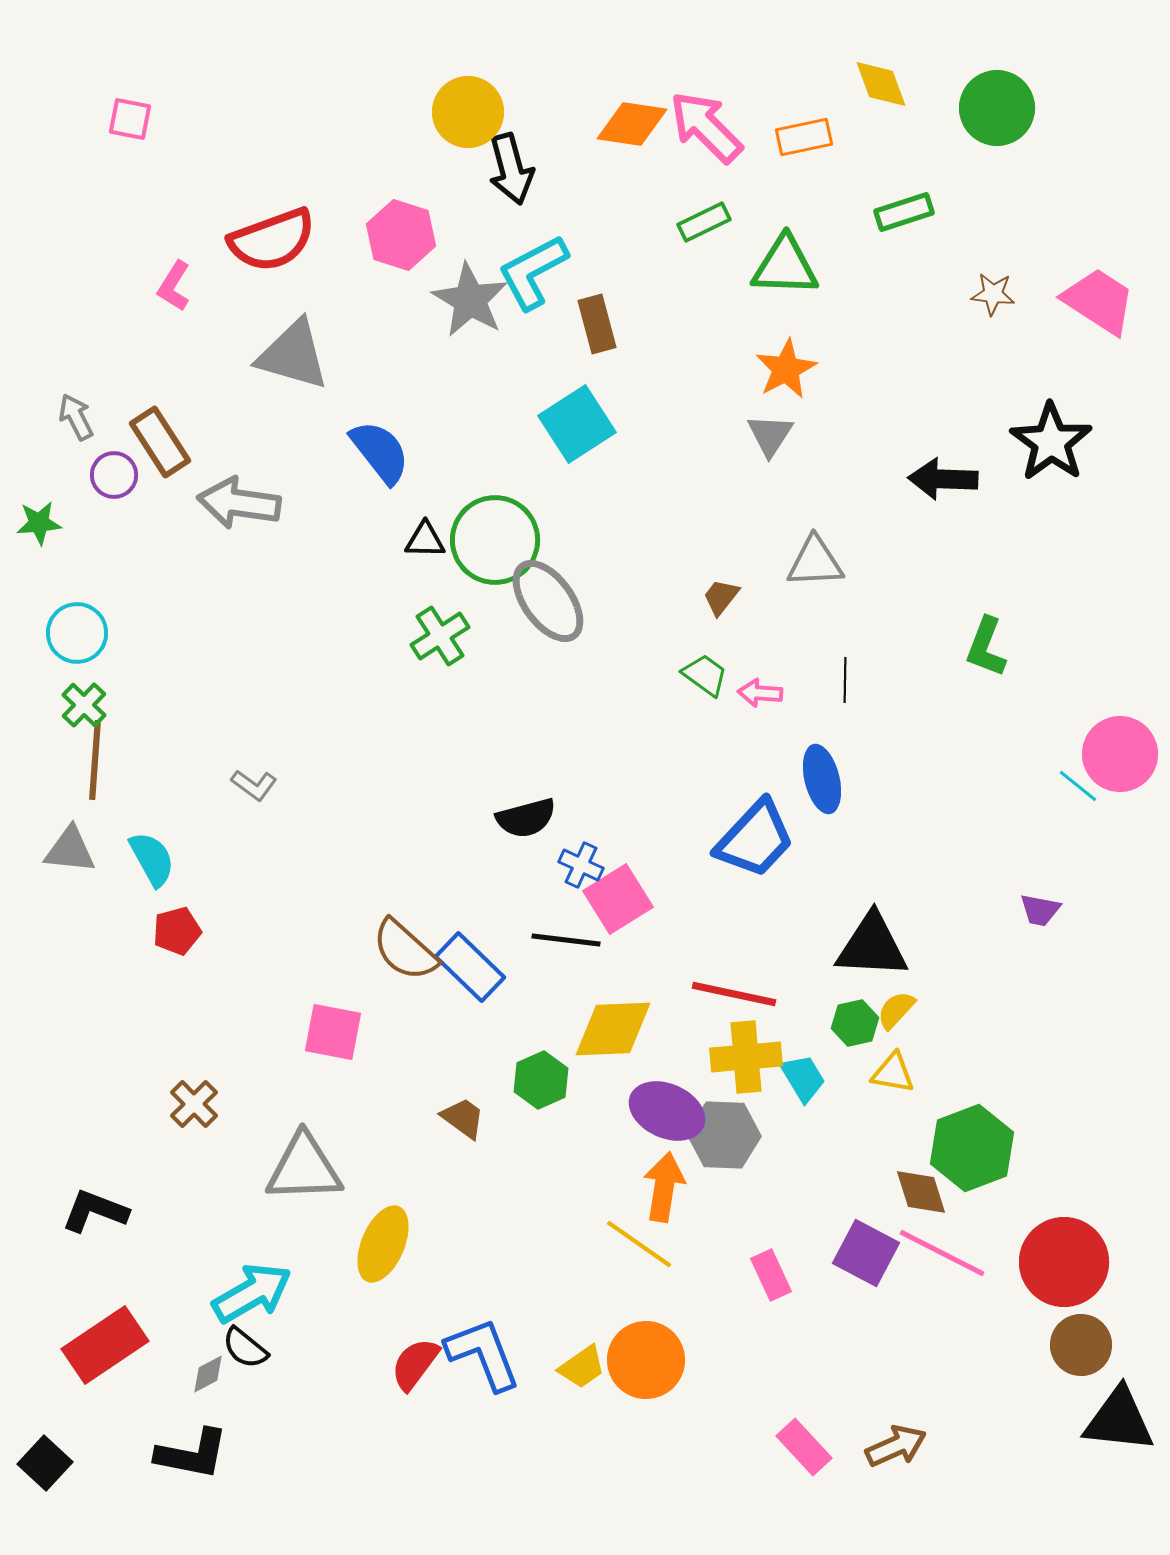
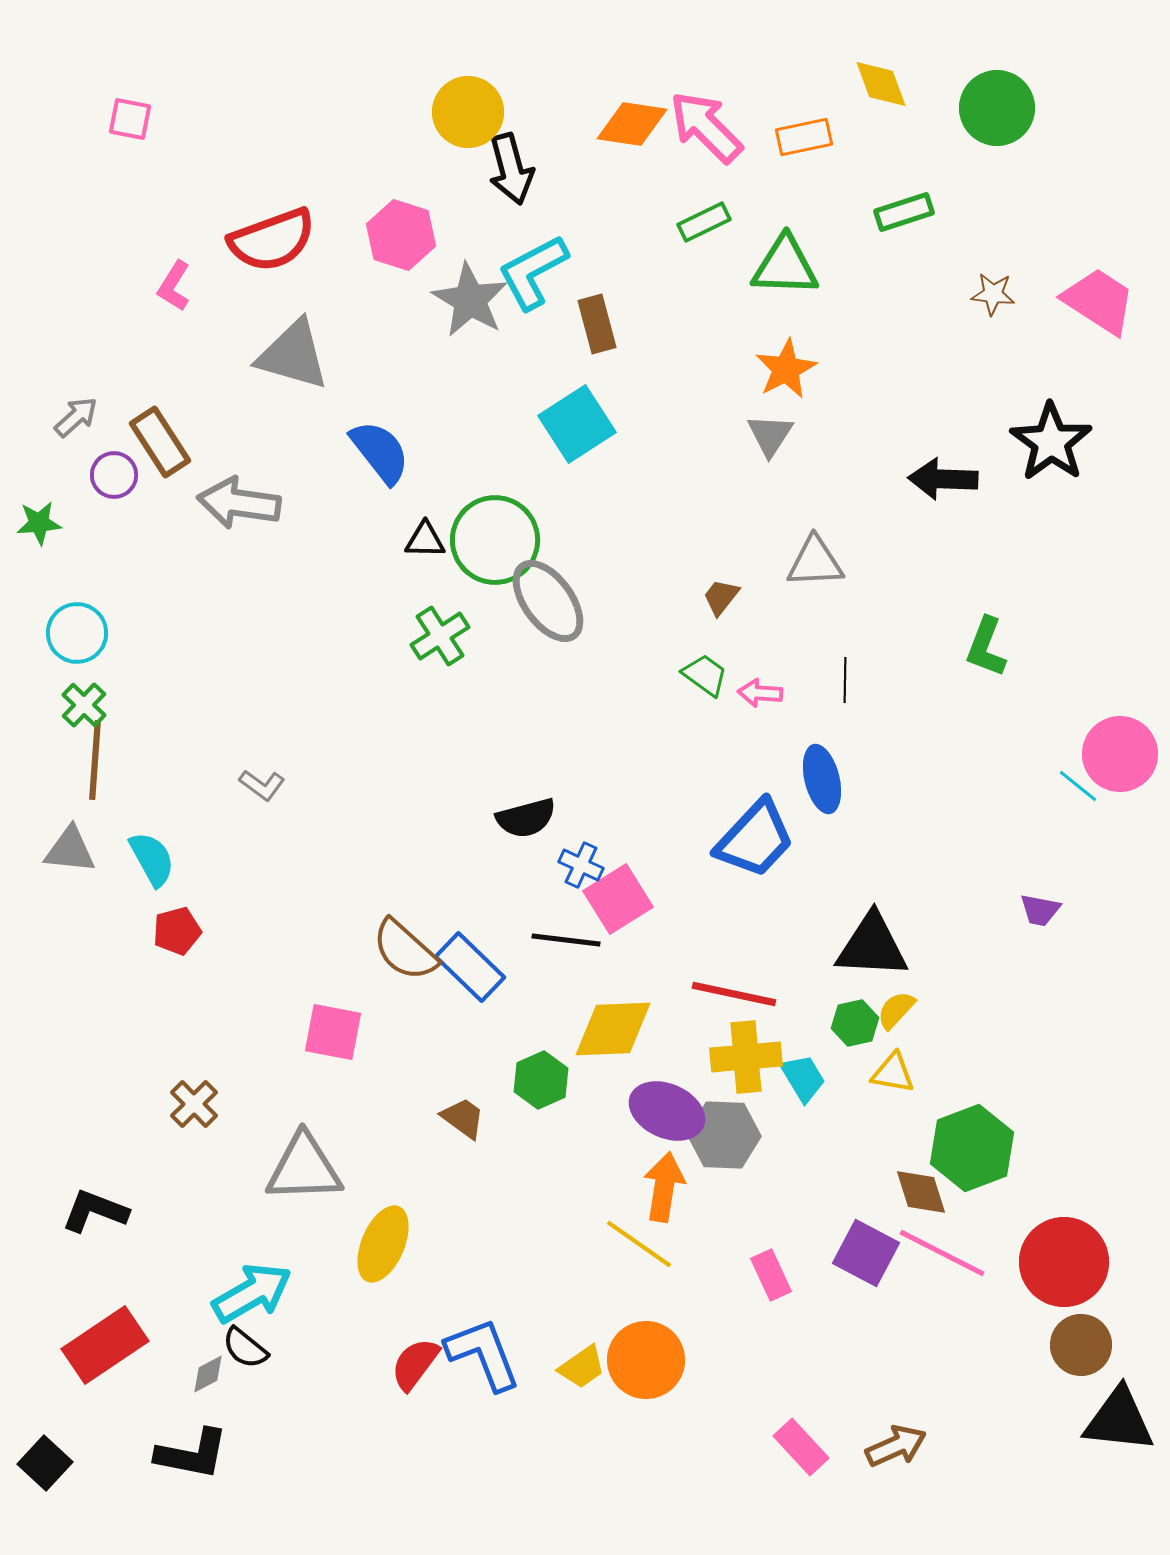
gray arrow at (76, 417): rotated 75 degrees clockwise
gray L-shape at (254, 785): moved 8 px right
pink rectangle at (804, 1447): moved 3 px left
